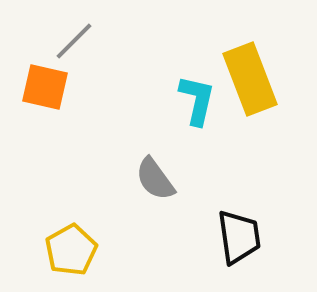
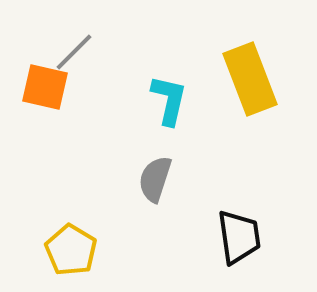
gray line: moved 11 px down
cyan L-shape: moved 28 px left
gray semicircle: rotated 54 degrees clockwise
yellow pentagon: rotated 12 degrees counterclockwise
